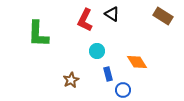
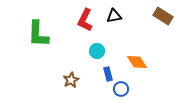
black triangle: moved 2 px right, 2 px down; rotated 42 degrees counterclockwise
blue circle: moved 2 px left, 1 px up
